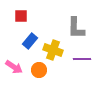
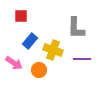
pink arrow: moved 4 px up
